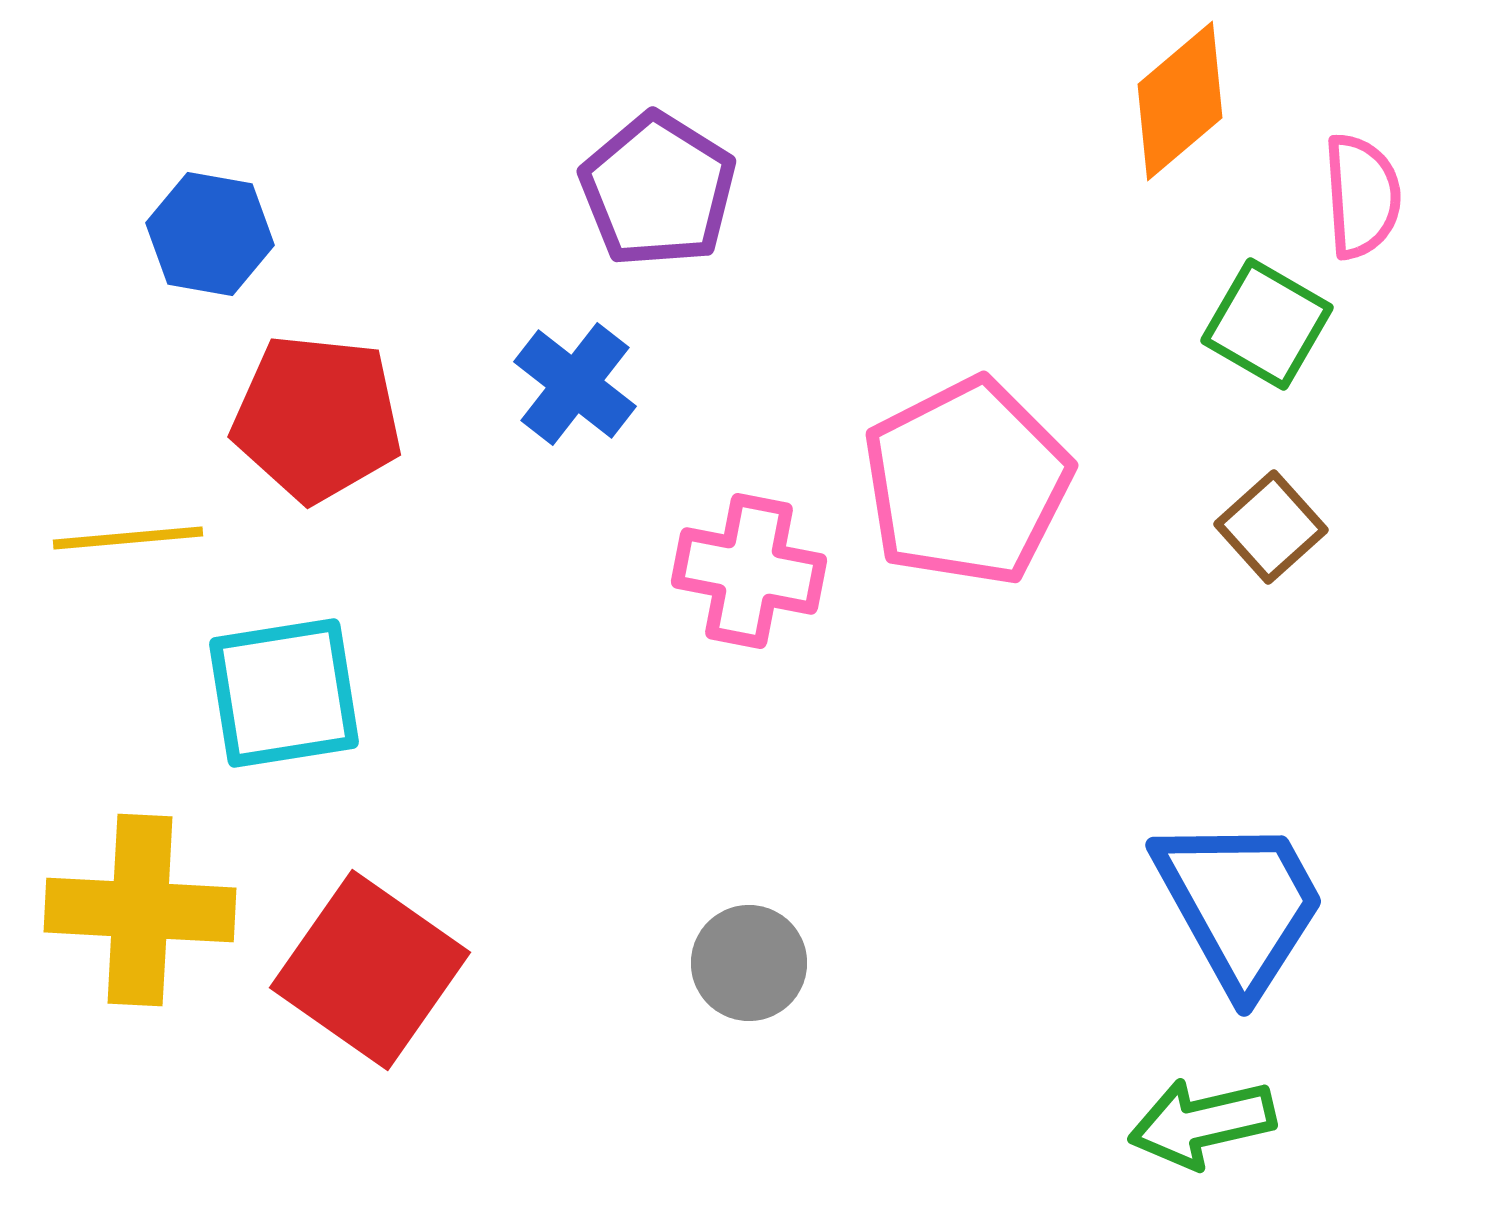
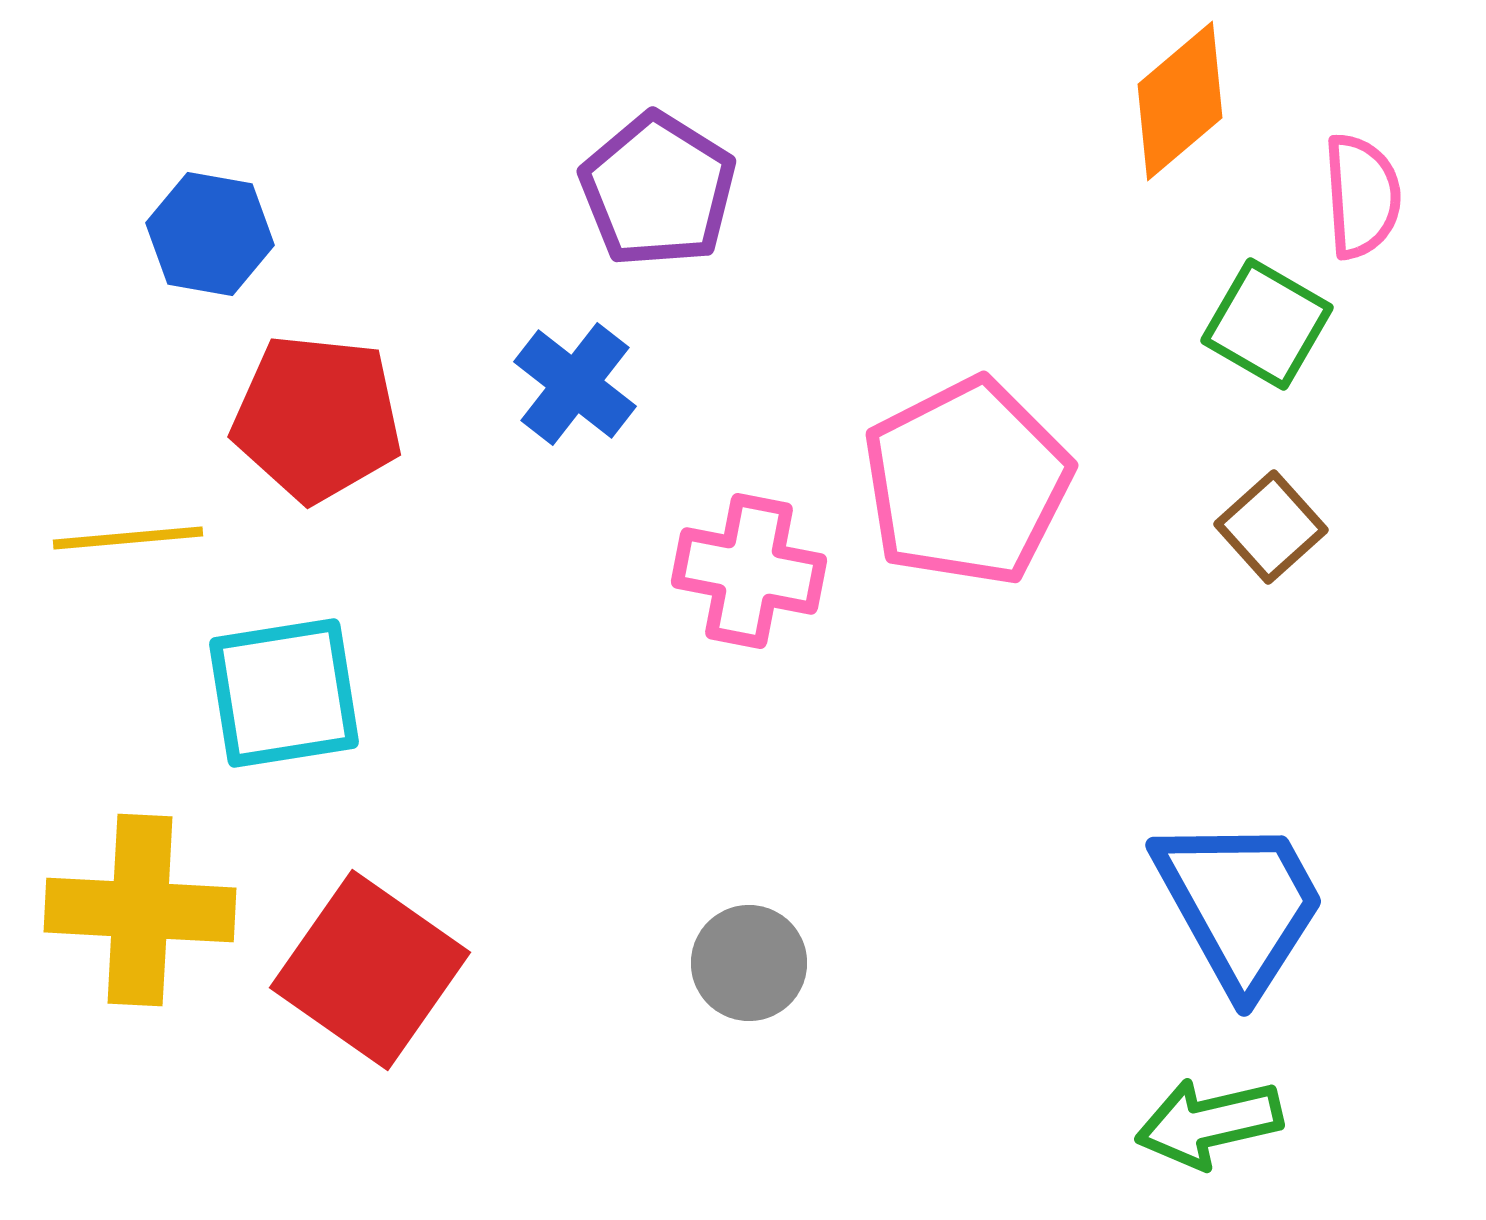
green arrow: moved 7 px right
